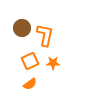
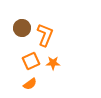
orange L-shape: rotated 10 degrees clockwise
orange square: moved 1 px right
